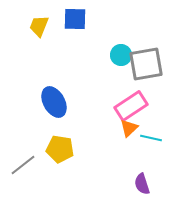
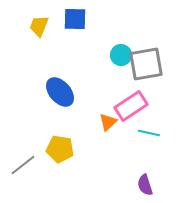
blue ellipse: moved 6 px right, 10 px up; rotated 12 degrees counterclockwise
orange triangle: moved 21 px left, 6 px up
cyan line: moved 2 px left, 5 px up
purple semicircle: moved 3 px right, 1 px down
